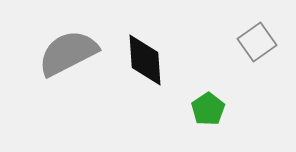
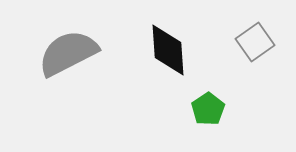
gray square: moved 2 px left
black diamond: moved 23 px right, 10 px up
